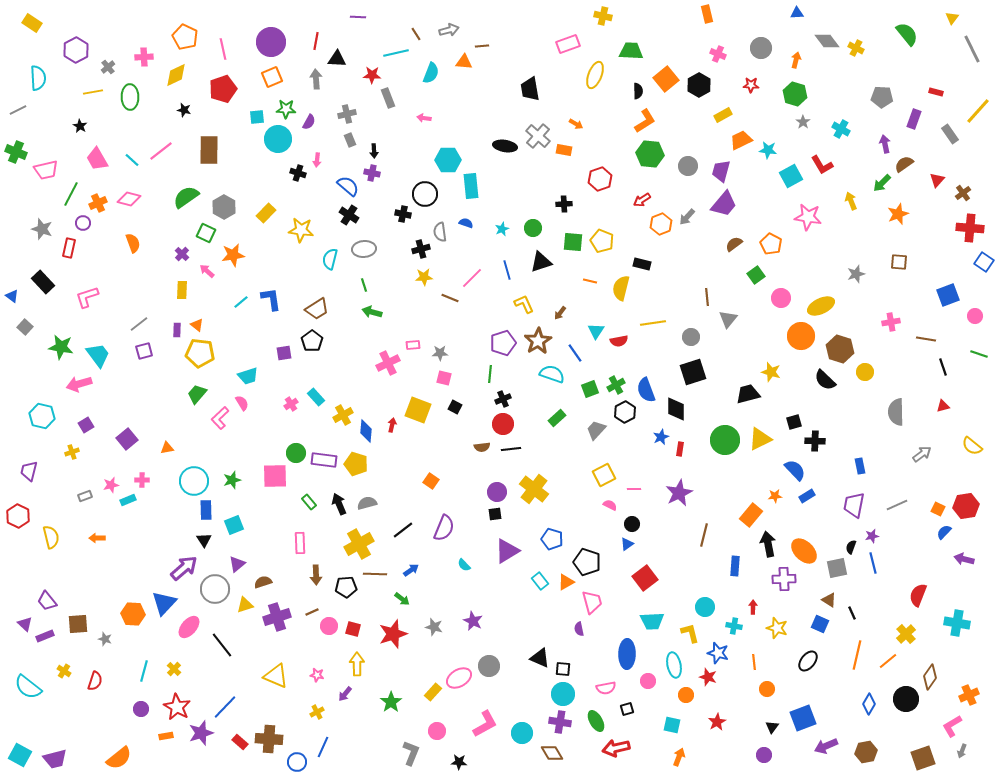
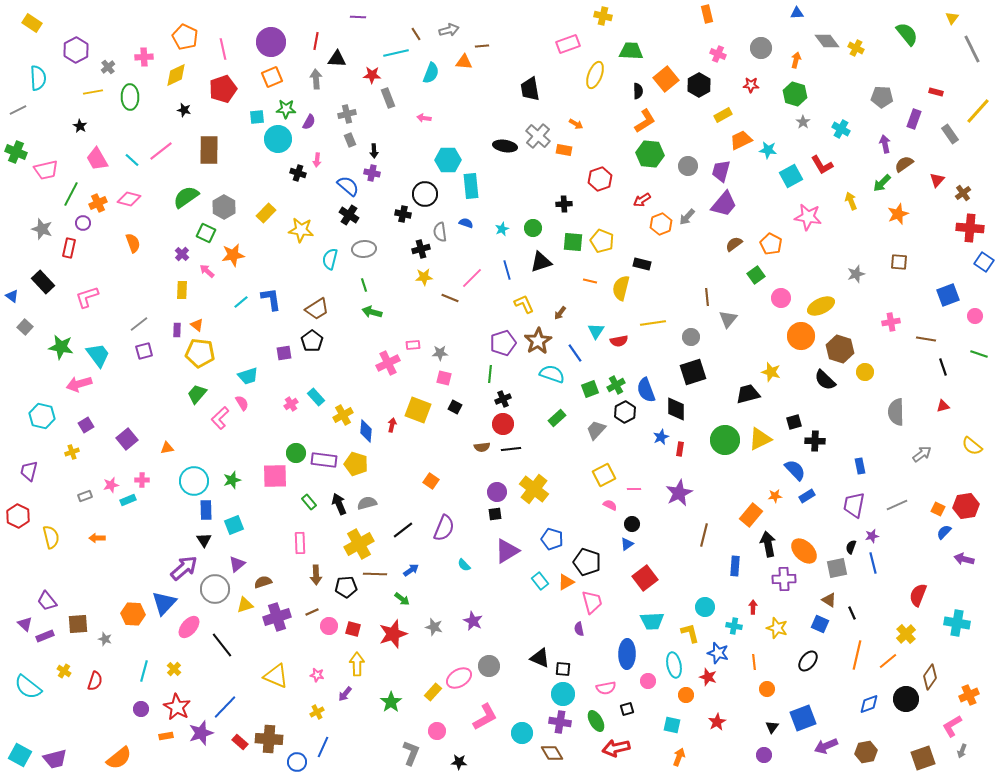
blue diamond at (869, 704): rotated 40 degrees clockwise
pink L-shape at (485, 724): moved 7 px up
